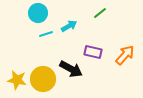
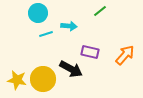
green line: moved 2 px up
cyan arrow: rotated 35 degrees clockwise
purple rectangle: moved 3 px left
